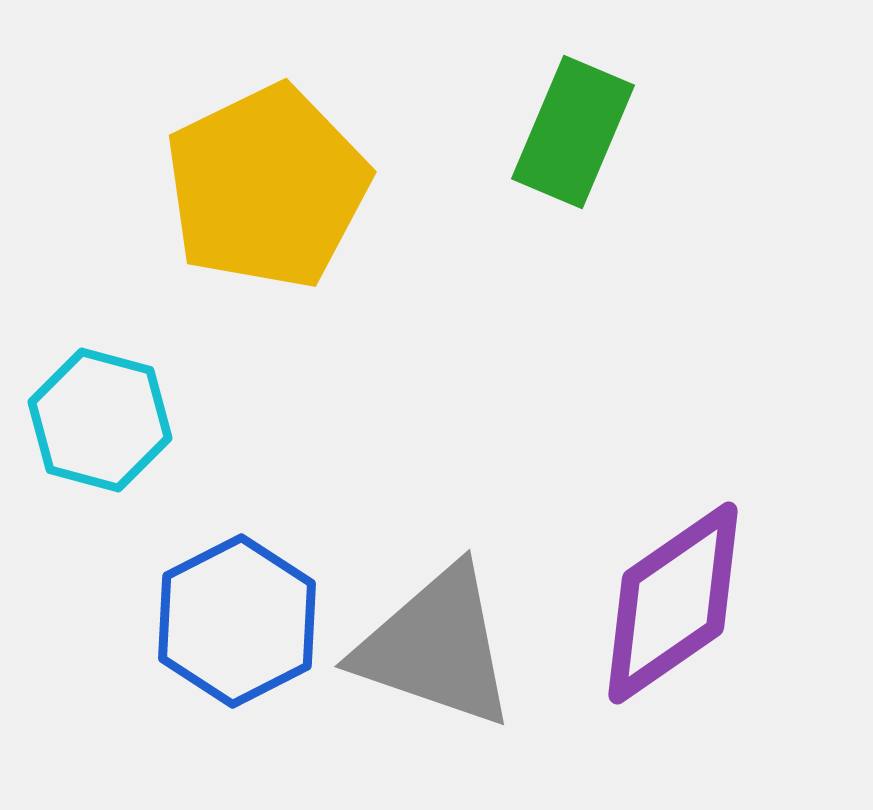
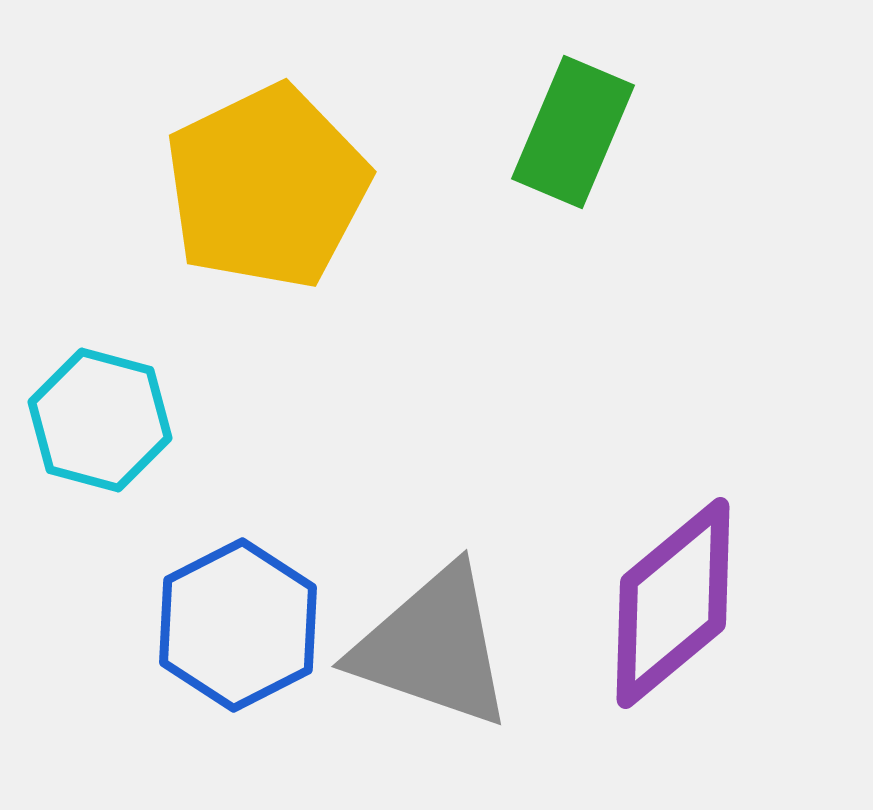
purple diamond: rotated 5 degrees counterclockwise
blue hexagon: moved 1 px right, 4 px down
gray triangle: moved 3 px left
